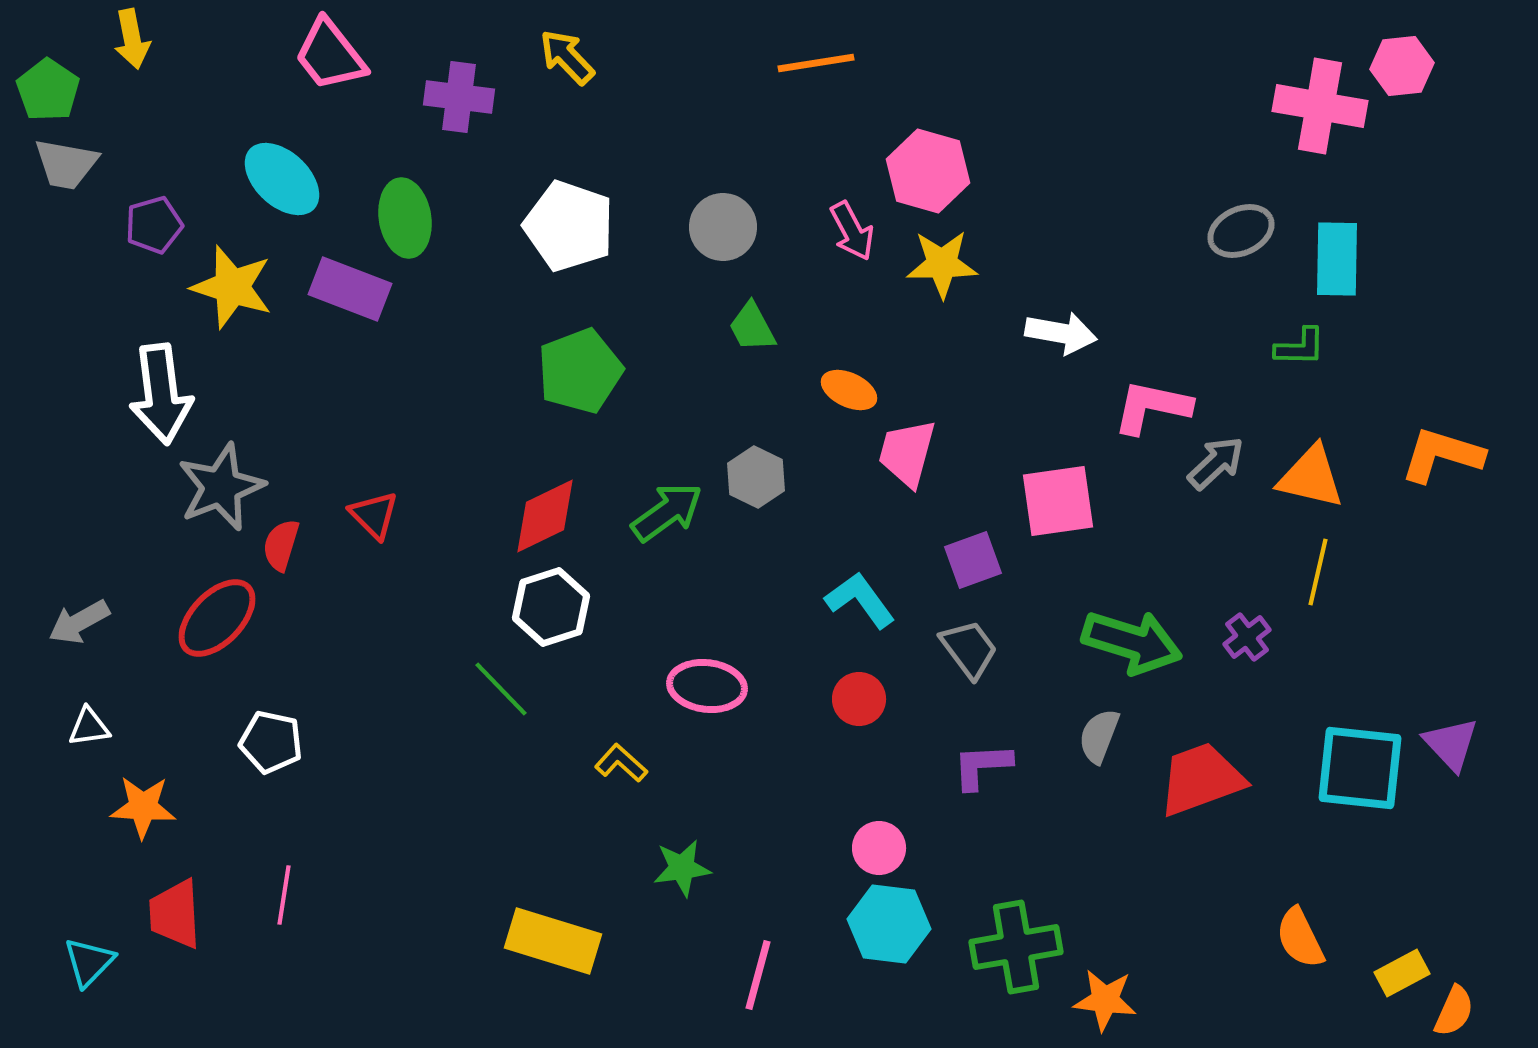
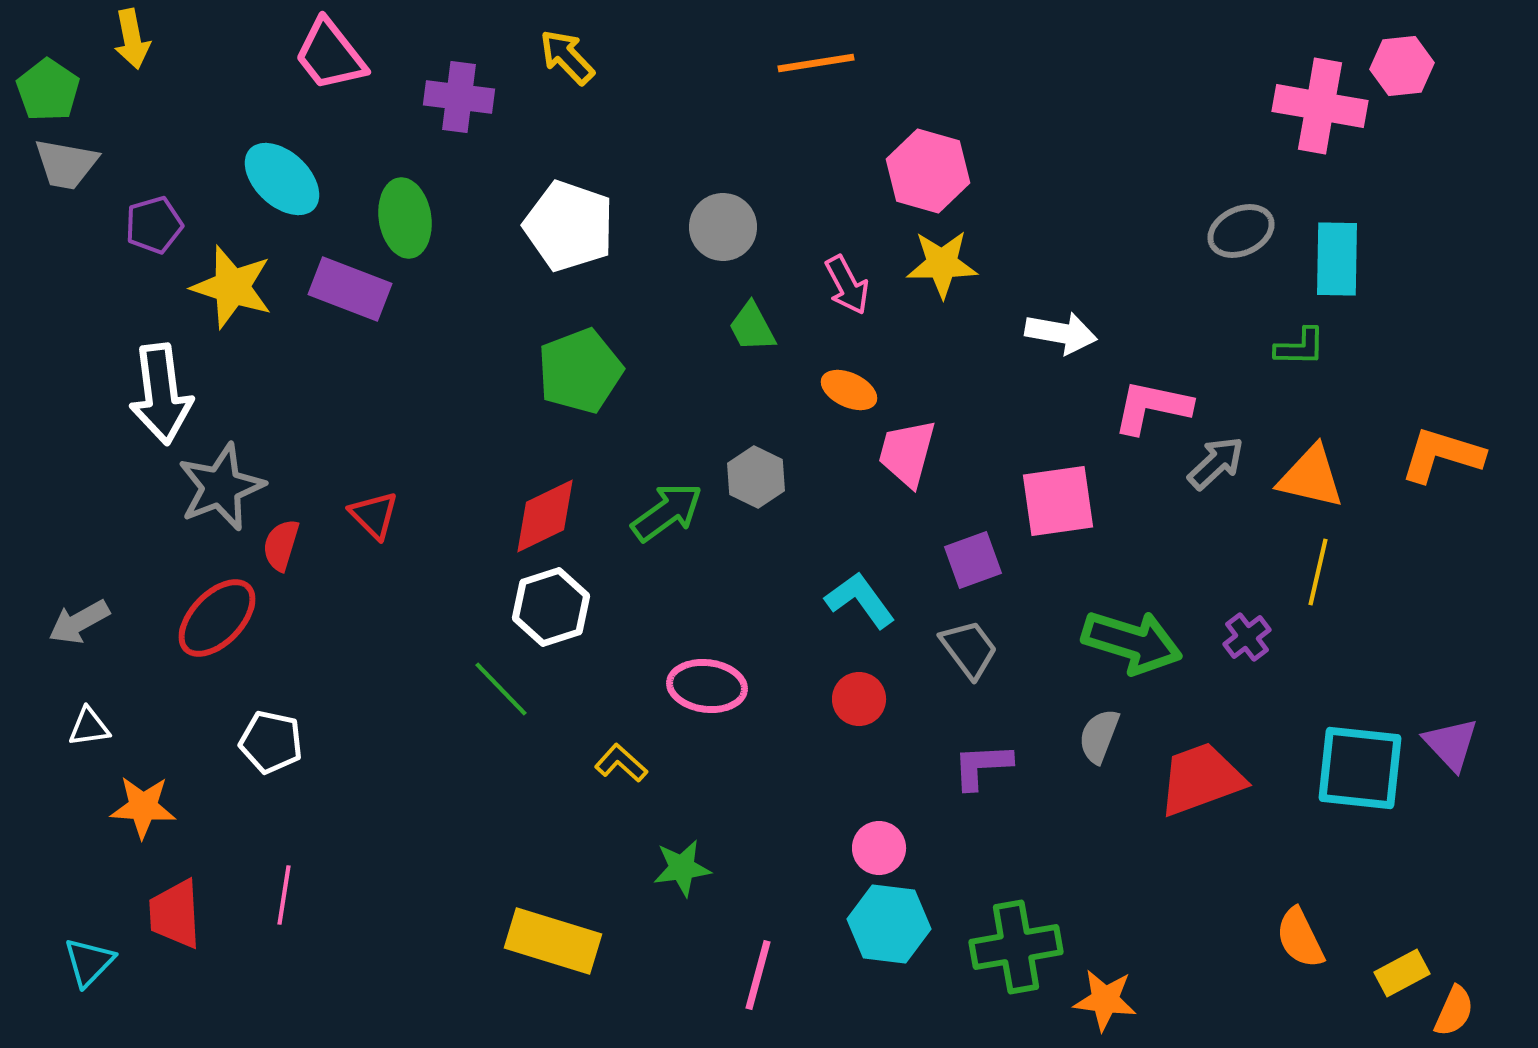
pink arrow at (852, 231): moved 5 px left, 54 px down
